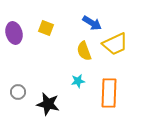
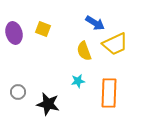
blue arrow: moved 3 px right
yellow square: moved 3 px left, 1 px down
